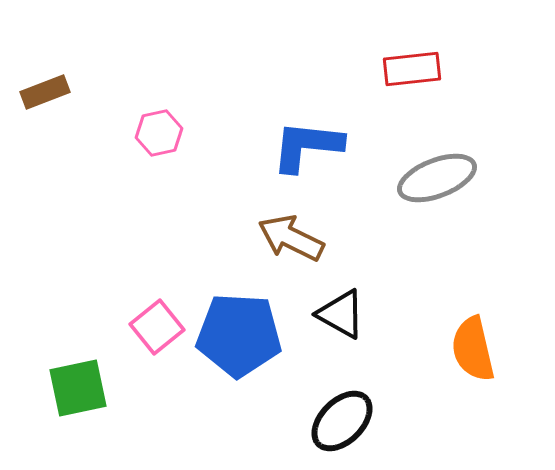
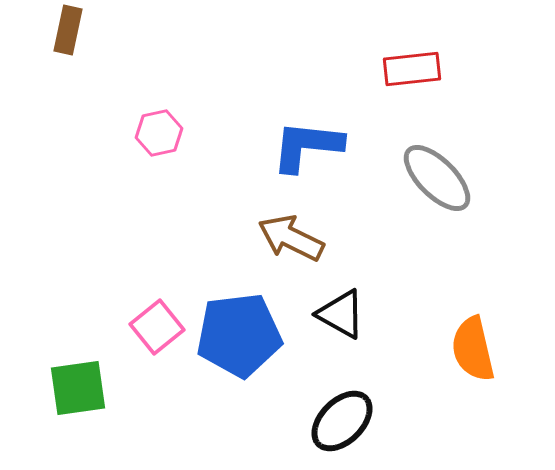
brown rectangle: moved 23 px right, 62 px up; rotated 57 degrees counterclockwise
gray ellipse: rotated 66 degrees clockwise
blue pentagon: rotated 10 degrees counterclockwise
green square: rotated 4 degrees clockwise
